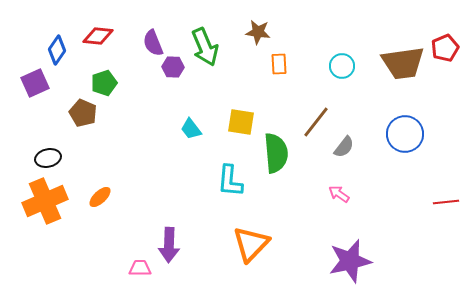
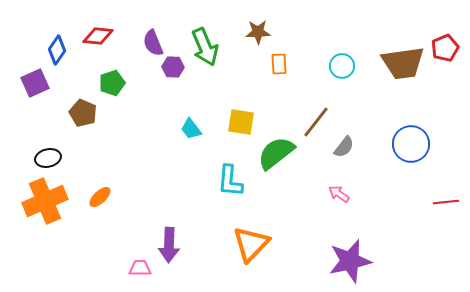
brown star: rotated 10 degrees counterclockwise
green pentagon: moved 8 px right
blue circle: moved 6 px right, 10 px down
green semicircle: rotated 123 degrees counterclockwise
